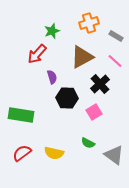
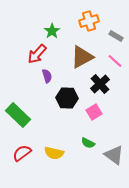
orange cross: moved 2 px up
green star: rotated 14 degrees counterclockwise
purple semicircle: moved 5 px left, 1 px up
green rectangle: moved 3 px left; rotated 35 degrees clockwise
